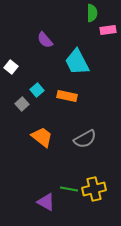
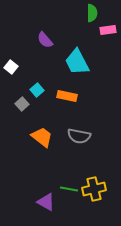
gray semicircle: moved 6 px left, 3 px up; rotated 40 degrees clockwise
